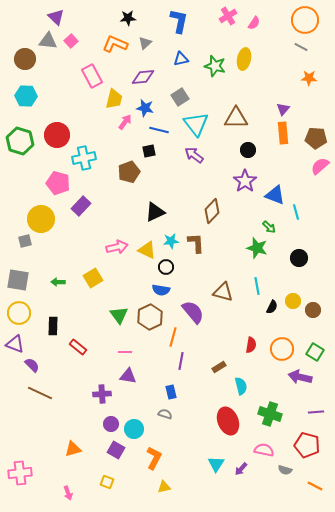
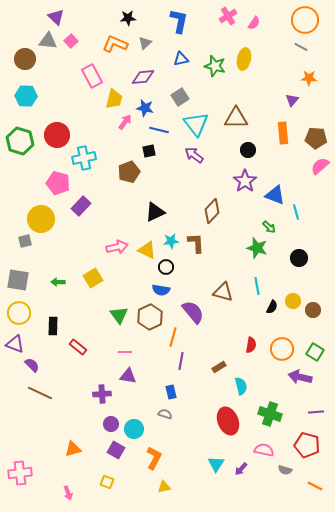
purple triangle at (283, 109): moved 9 px right, 9 px up
